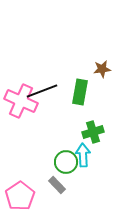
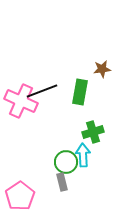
gray rectangle: moved 5 px right, 3 px up; rotated 30 degrees clockwise
